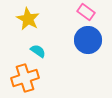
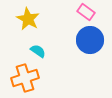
blue circle: moved 2 px right
